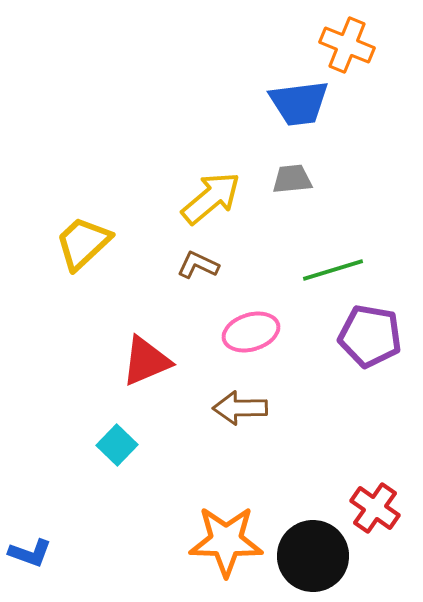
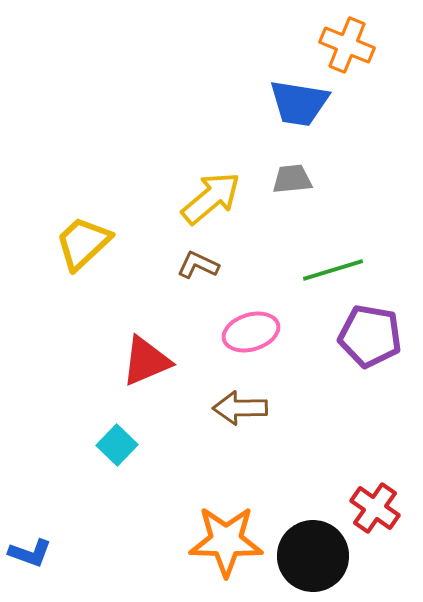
blue trapezoid: rotated 16 degrees clockwise
